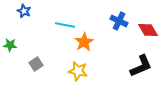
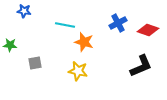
blue star: rotated 16 degrees counterclockwise
blue cross: moved 1 px left, 2 px down; rotated 36 degrees clockwise
red diamond: rotated 40 degrees counterclockwise
orange star: rotated 24 degrees counterclockwise
gray square: moved 1 px left, 1 px up; rotated 24 degrees clockwise
